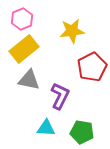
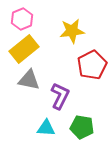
red pentagon: moved 2 px up
green pentagon: moved 5 px up
